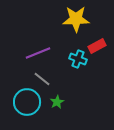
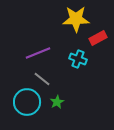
red rectangle: moved 1 px right, 8 px up
